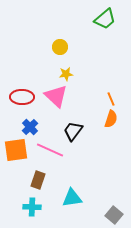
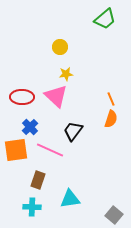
cyan triangle: moved 2 px left, 1 px down
